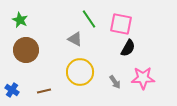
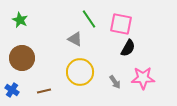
brown circle: moved 4 px left, 8 px down
